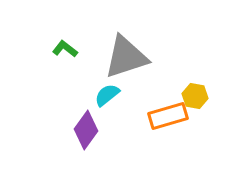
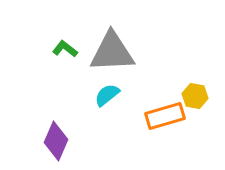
gray triangle: moved 14 px left, 5 px up; rotated 15 degrees clockwise
orange rectangle: moved 3 px left
purple diamond: moved 30 px left, 11 px down; rotated 12 degrees counterclockwise
